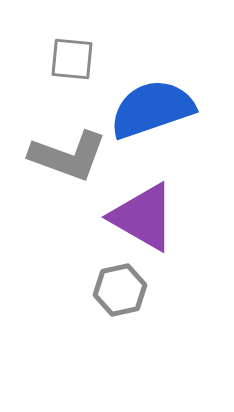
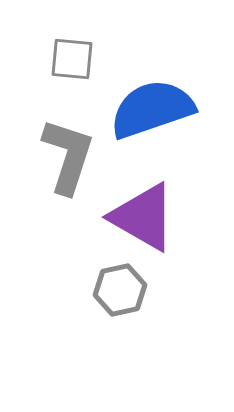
gray L-shape: rotated 92 degrees counterclockwise
